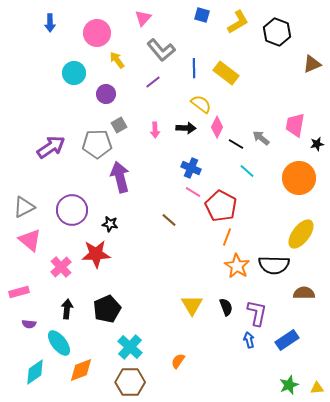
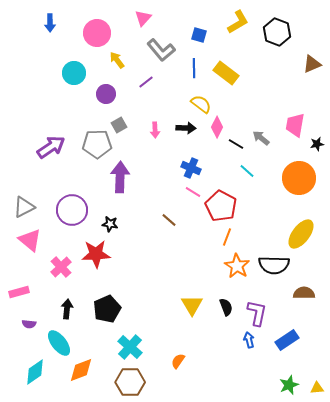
blue square at (202, 15): moved 3 px left, 20 px down
purple line at (153, 82): moved 7 px left
purple arrow at (120, 177): rotated 16 degrees clockwise
